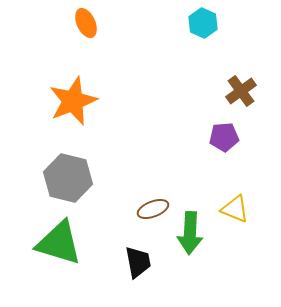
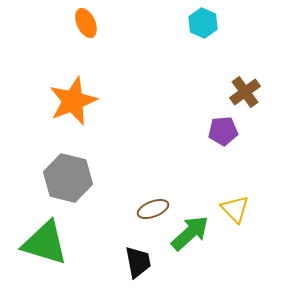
brown cross: moved 4 px right, 1 px down
purple pentagon: moved 1 px left, 6 px up
yellow triangle: rotated 24 degrees clockwise
green arrow: rotated 135 degrees counterclockwise
green triangle: moved 14 px left
